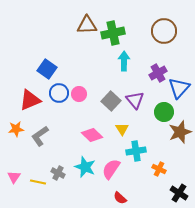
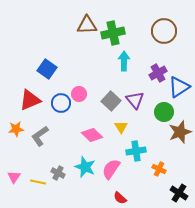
blue triangle: moved 1 px up; rotated 15 degrees clockwise
blue circle: moved 2 px right, 10 px down
yellow triangle: moved 1 px left, 2 px up
